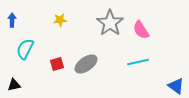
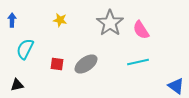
yellow star: rotated 16 degrees clockwise
red square: rotated 24 degrees clockwise
black triangle: moved 3 px right
